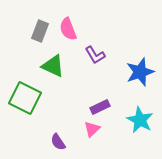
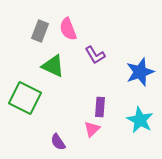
purple rectangle: rotated 60 degrees counterclockwise
